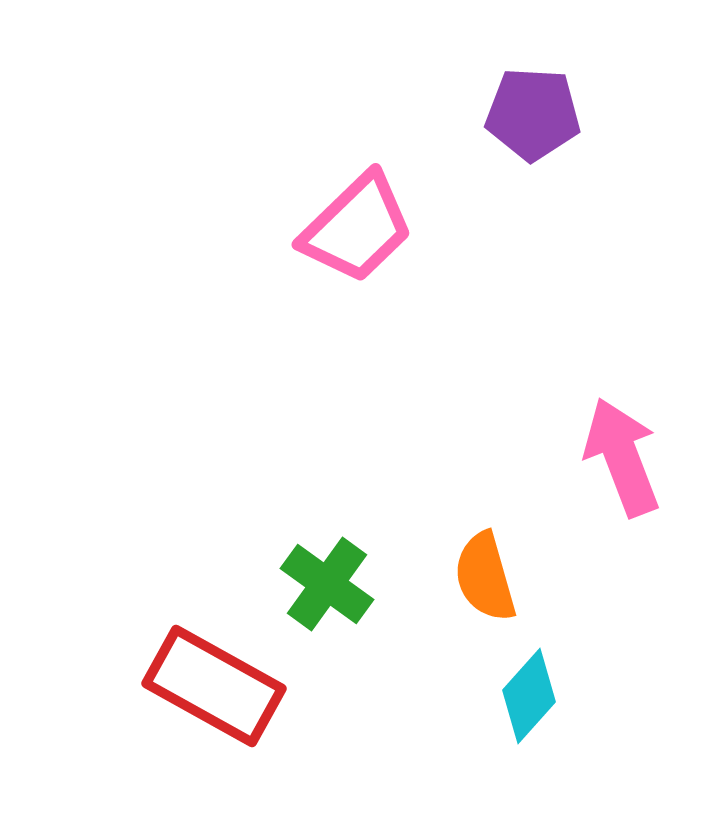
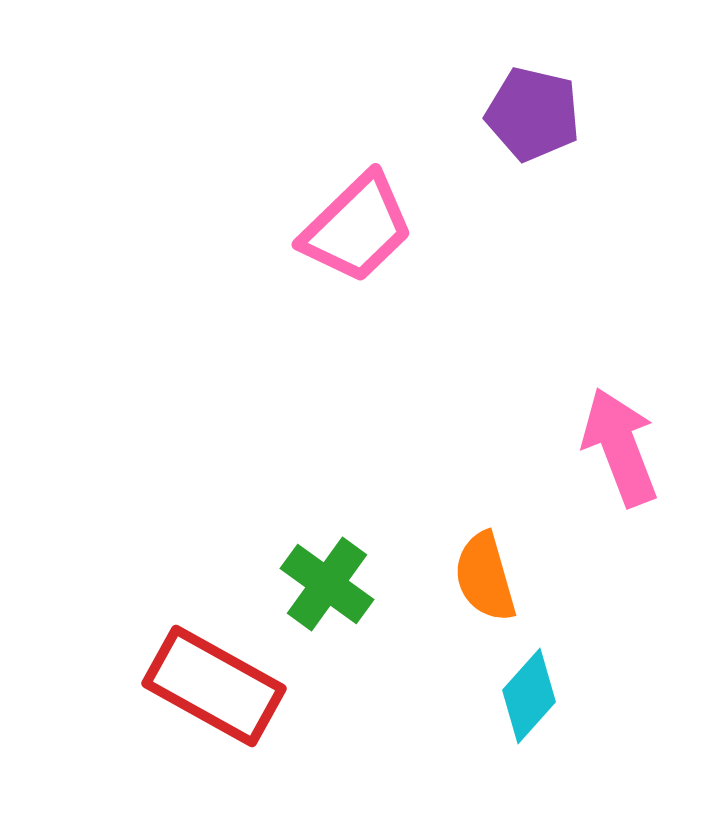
purple pentagon: rotated 10 degrees clockwise
pink arrow: moved 2 px left, 10 px up
